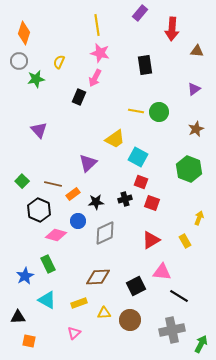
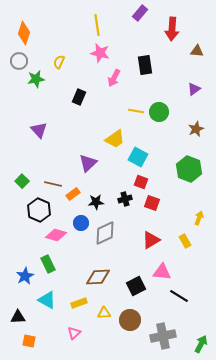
pink arrow at (95, 78): moved 19 px right
blue circle at (78, 221): moved 3 px right, 2 px down
gray cross at (172, 330): moved 9 px left, 6 px down
